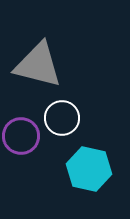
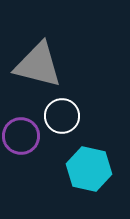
white circle: moved 2 px up
